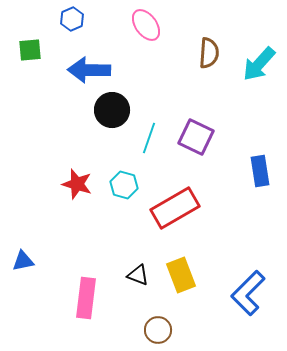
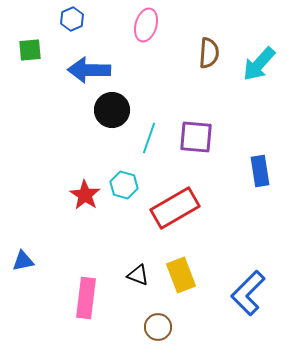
pink ellipse: rotated 52 degrees clockwise
purple square: rotated 21 degrees counterclockwise
red star: moved 8 px right, 11 px down; rotated 16 degrees clockwise
brown circle: moved 3 px up
